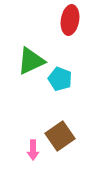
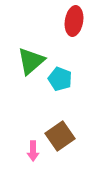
red ellipse: moved 4 px right, 1 px down
green triangle: rotated 16 degrees counterclockwise
pink arrow: moved 1 px down
